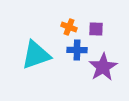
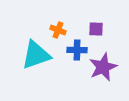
orange cross: moved 11 px left, 3 px down
purple star: rotated 8 degrees clockwise
